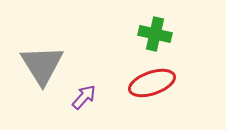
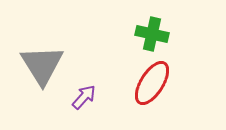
green cross: moved 3 px left
red ellipse: rotated 39 degrees counterclockwise
